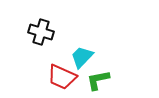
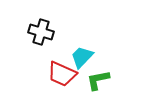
red trapezoid: moved 3 px up
